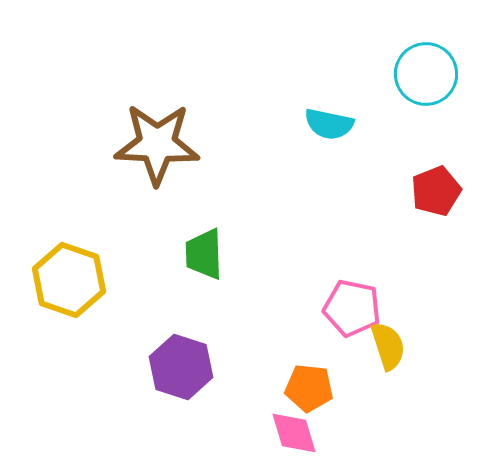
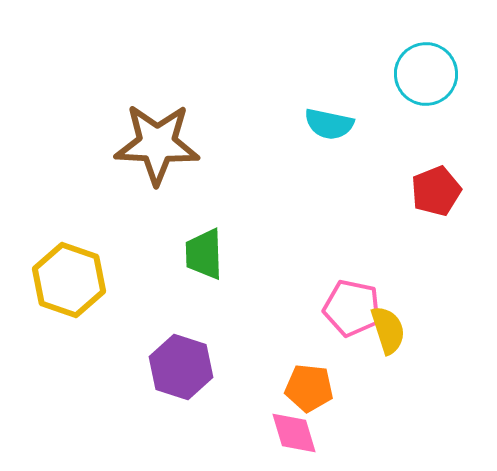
yellow semicircle: moved 16 px up
